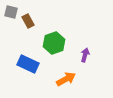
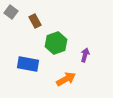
gray square: rotated 24 degrees clockwise
brown rectangle: moved 7 px right
green hexagon: moved 2 px right
blue rectangle: rotated 15 degrees counterclockwise
